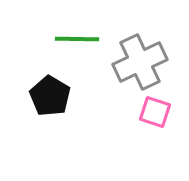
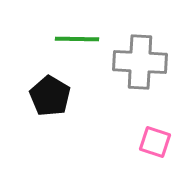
gray cross: rotated 28 degrees clockwise
pink square: moved 30 px down
